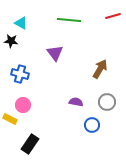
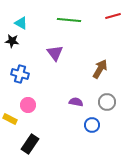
black star: moved 1 px right
pink circle: moved 5 px right
